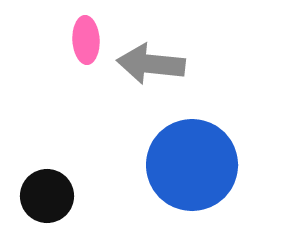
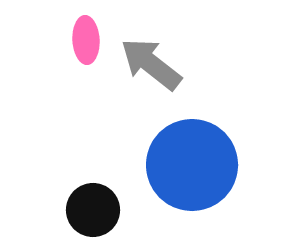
gray arrow: rotated 32 degrees clockwise
black circle: moved 46 px right, 14 px down
